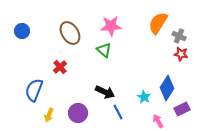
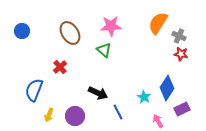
black arrow: moved 7 px left, 1 px down
purple circle: moved 3 px left, 3 px down
